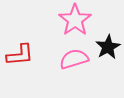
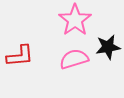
black star: rotated 20 degrees clockwise
red L-shape: moved 1 px down
